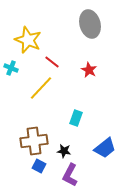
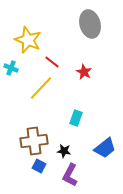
red star: moved 5 px left, 2 px down
